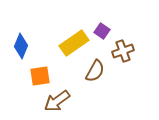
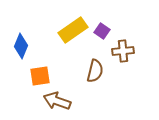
yellow rectangle: moved 1 px left, 13 px up
brown cross: rotated 15 degrees clockwise
brown semicircle: rotated 15 degrees counterclockwise
brown arrow: rotated 56 degrees clockwise
